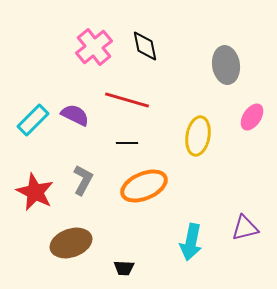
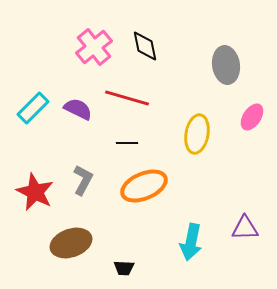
red line: moved 2 px up
purple semicircle: moved 3 px right, 6 px up
cyan rectangle: moved 12 px up
yellow ellipse: moved 1 px left, 2 px up
purple triangle: rotated 12 degrees clockwise
